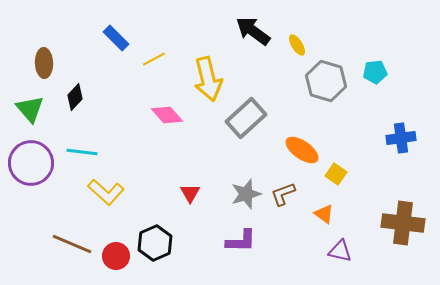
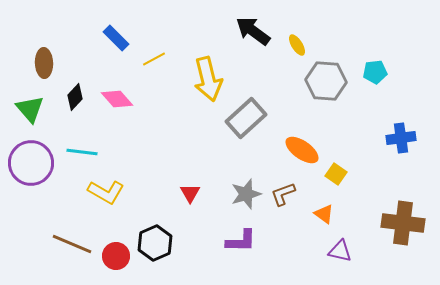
gray hexagon: rotated 12 degrees counterclockwise
pink diamond: moved 50 px left, 16 px up
yellow L-shape: rotated 12 degrees counterclockwise
